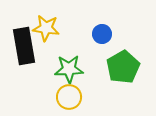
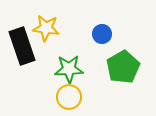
black rectangle: moved 2 px left; rotated 9 degrees counterclockwise
